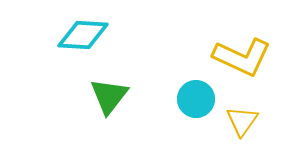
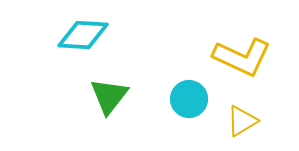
cyan circle: moved 7 px left
yellow triangle: rotated 24 degrees clockwise
